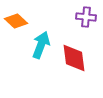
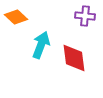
purple cross: moved 1 px left, 1 px up
orange diamond: moved 4 px up
